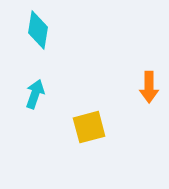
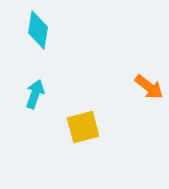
orange arrow: rotated 52 degrees counterclockwise
yellow square: moved 6 px left
